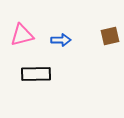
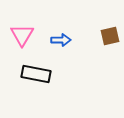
pink triangle: rotated 45 degrees counterclockwise
black rectangle: rotated 12 degrees clockwise
